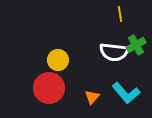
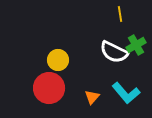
white semicircle: rotated 20 degrees clockwise
